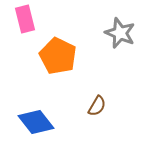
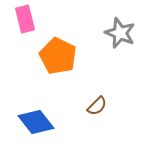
brown semicircle: rotated 15 degrees clockwise
